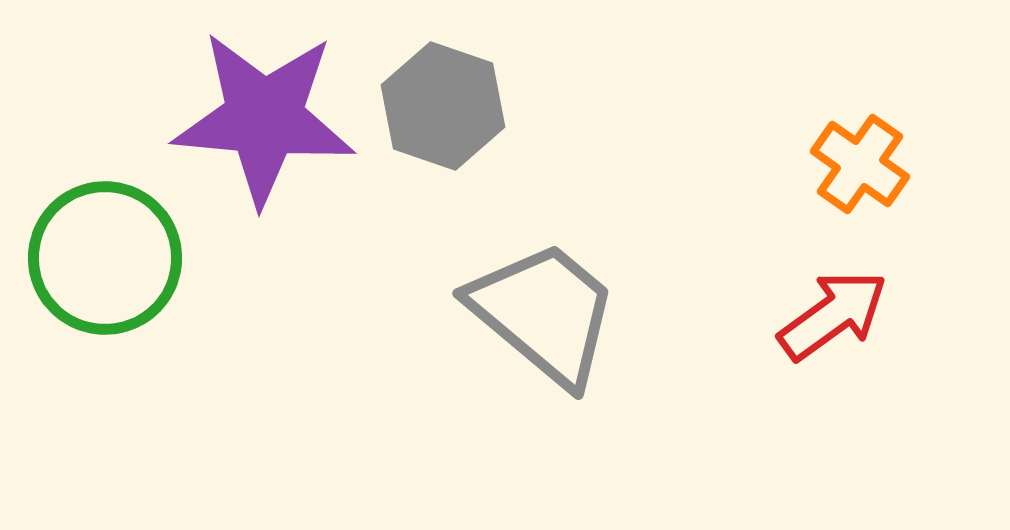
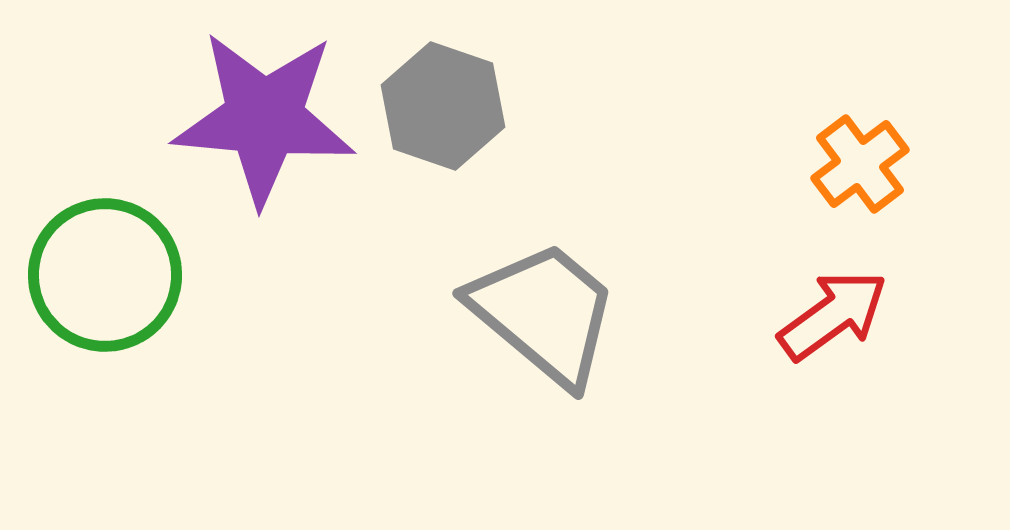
orange cross: rotated 18 degrees clockwise
green circle: moved 17 px down
